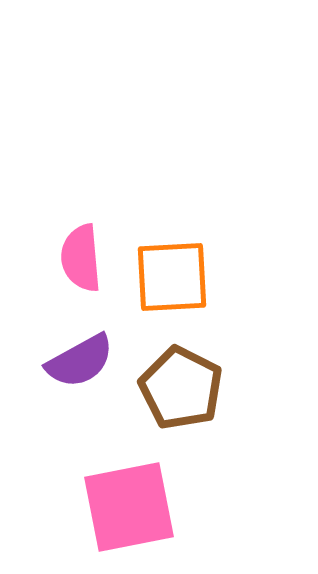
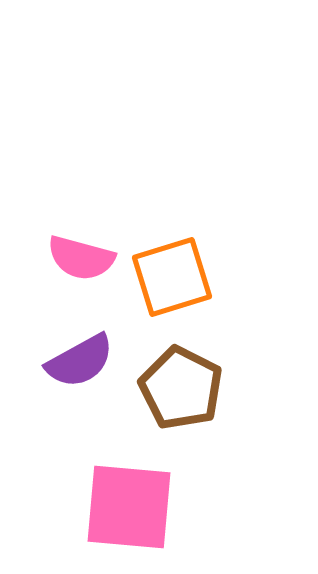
pink semicircle: rotated 70 degrees counterclockwise
orange square: rotated 14 degrees counterclockwise
pink square: rotated 16 degrees clockwise
